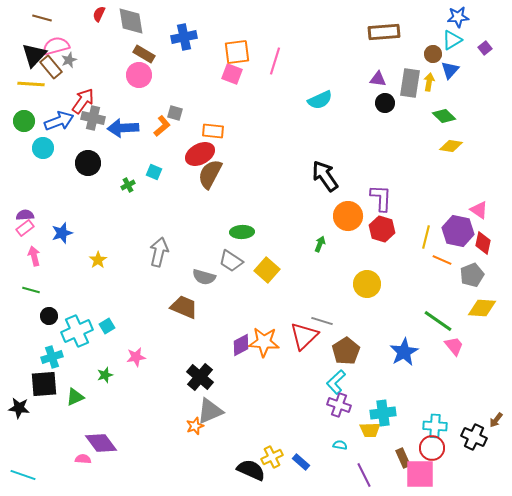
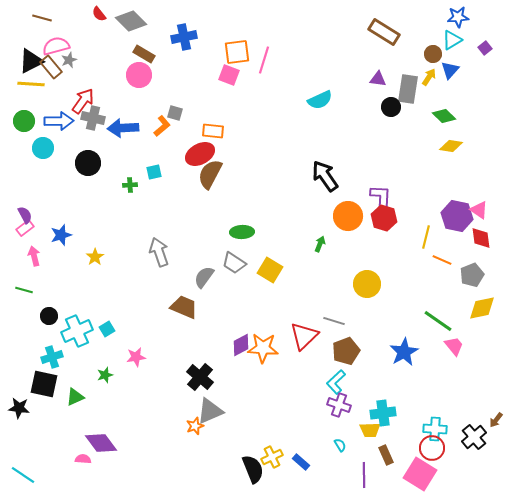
red semicircle at (99, 14): rotated 63 degrees counterclockwise
gray diamond at (131, 21): rotated 36 degrees counterclockwise
brown rectangle at (384, 32): rotated 36 degrees clockwise
black triangle at (34, 55): moved 3 px left, 6 px down; rotated 20 degrees clockwise
pink line at (275, 61): moved 11 px left, 1 px up
pink square at (232, 74): moved 3 px left, 1 px down
yellow arrow at (429, 82): moved 5 px up; rotated 24 degrees clockwise
gray rectangle at (410, 83): moved 2 px left, 6 px down
black circle at (385, 103): moved 6 px right, 4 px down
blue arrow at (59, 121): rotated 20 degrees clockwise
cyan square at (154, 172): rotated 35 degrees counterclockwise
green cross at (128, 185): moved 2 px right; rotated 24 degrees clockwise
purple semicircle at (25, 215): rotated 66 degrees clockwise
red hexagon at (382, 229): moved 2 px right, 11 px up
purple hexagon at (458, 231): moved 1 px left, 15 px up
blue star at (62, 233): moved 1 px left, 2 px down
red diamond at (483, 243): moved 2 px left, 5 px up; rotated 20 degrees counterclockwise
gray arrow at (159, 252): rotated 32 degrees counterclockwise
yellow star at (98, 260): moved 3 px left, 3 px up
gray trapezoid at (231, 261): moved 3 px right, 2 px down
yellow square at (267, 270): moved 3 px right; rotated 10 degrees counterclockwise
gray semicircle at (204, 277): rotated 110 degrees clockwise
green line at (31, 290): moved 7 px left
yellow diamond at (482, 308): rotated 16 degrees counterclockwise
gray line at (322, 321): moved 12 px right
cyan square at (107, 326): moved 3 px down
orange star at (264, 342): moved 1 px left, 6 px down
brown pentagon at (346, 351): rotated 12 degrees clockwise
black square at (44, 384): rotated 16 degrees clockwise
cyan cross at (435, 426): moved 3 px down
black cross at (474, 437): rotated 25 degrees clockwise
cyan semicircle at (340, 445): rotated 48 degrees clockwise
brown rectangle at (403, 458): moved 17 px left, 3 px up
black semicircle at (251, 470): moved 2 px right, 1 px up; rotated 44 degrees clockwise
pink square at (420, 474): rotated 32 degrees clockwise
cyan line at (23, 475): rotated 15 degrees clockwise
purple line at (364, 475): rotated 25 degrees clockwise
